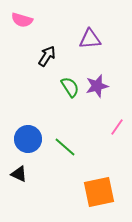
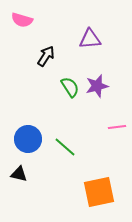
black arrow: moved 1 px left
pink line: rotated 48 degrees clockwise
black triangle: rotated 12 degrees counterclockwise
